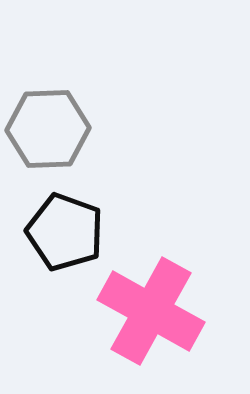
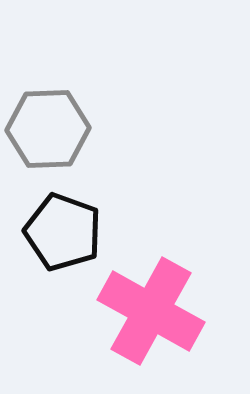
black pentagon: moved 2 px left
